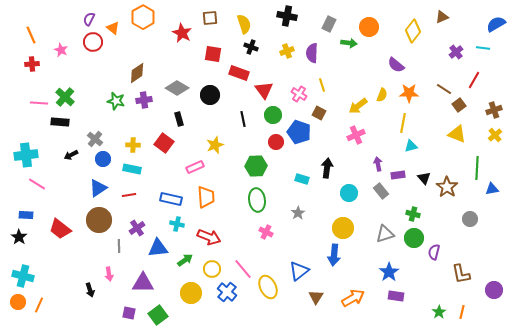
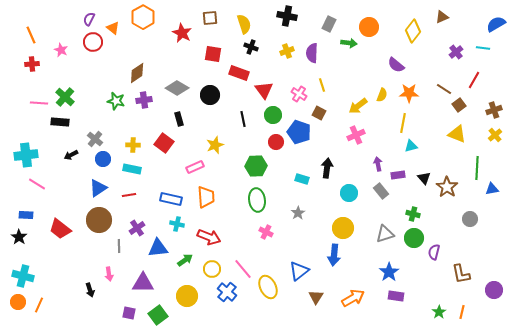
yellow circle at (191, 293): moved 4 px left, 3 px down
